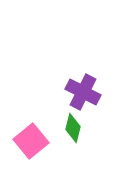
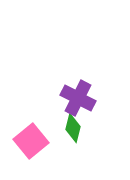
purple cross: moved 5 px left, 6 px down
